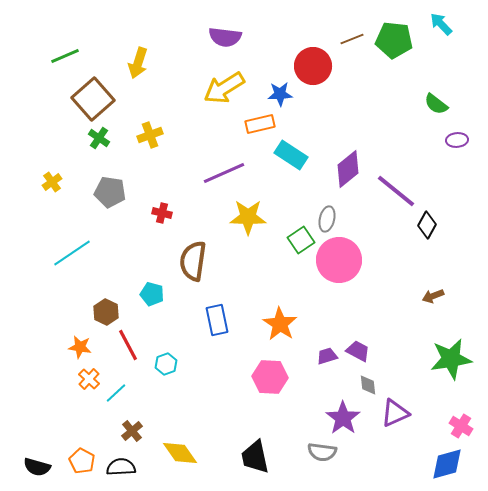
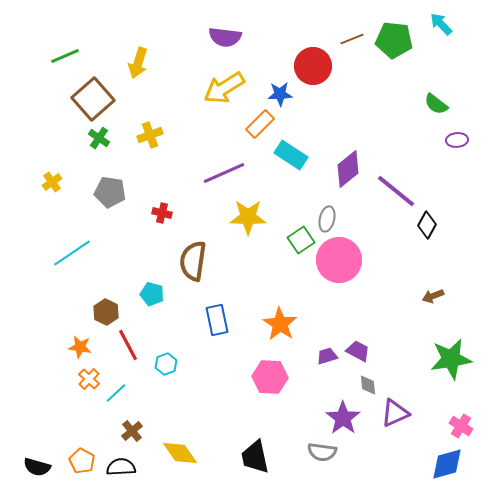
orange rectangle at (260, 124): rotated 32 degrees counterclockwise
